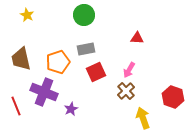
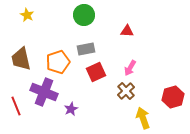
red triangle: moved 10 px left, 7 px up
pink arrow: moved 1 px right, 2 px up
red hexagon: rotated 25 degrees clockwise
